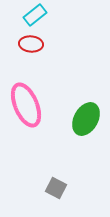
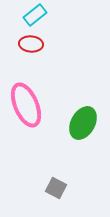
green ellipse: moved 3 px left, 4 px down
